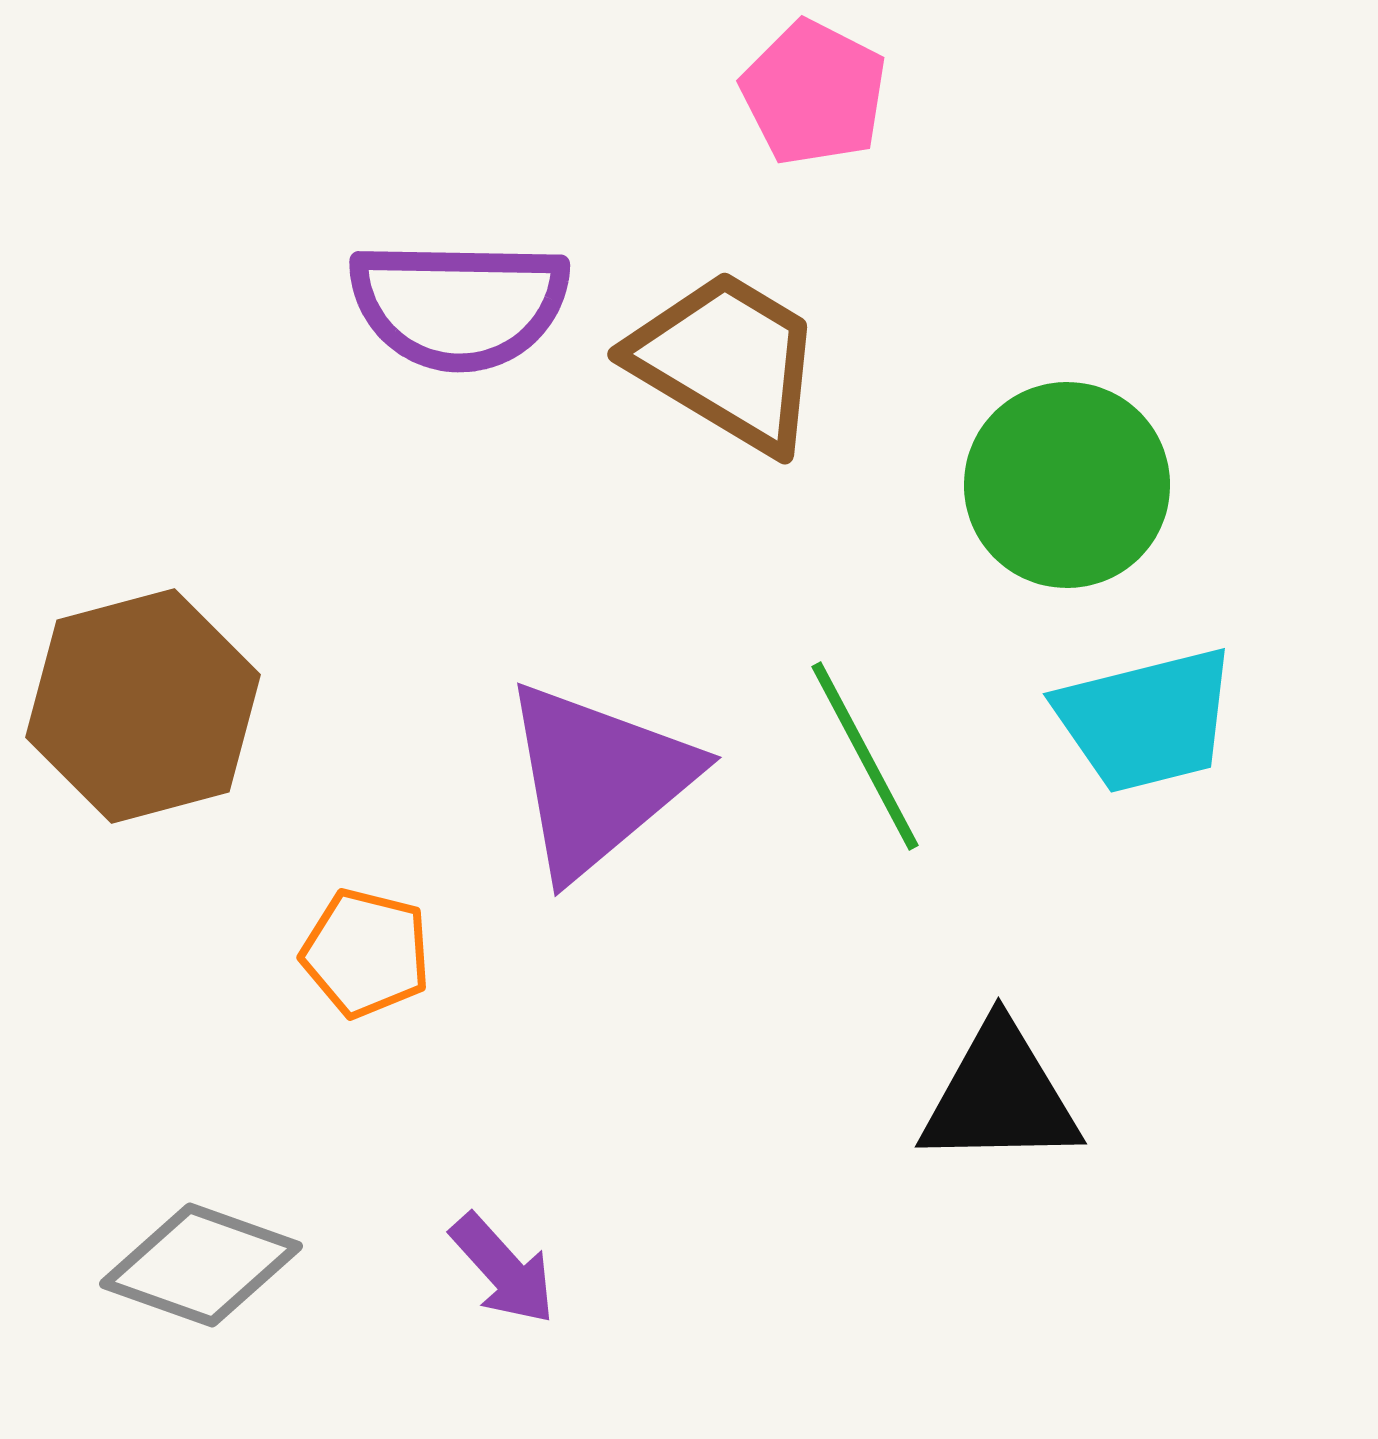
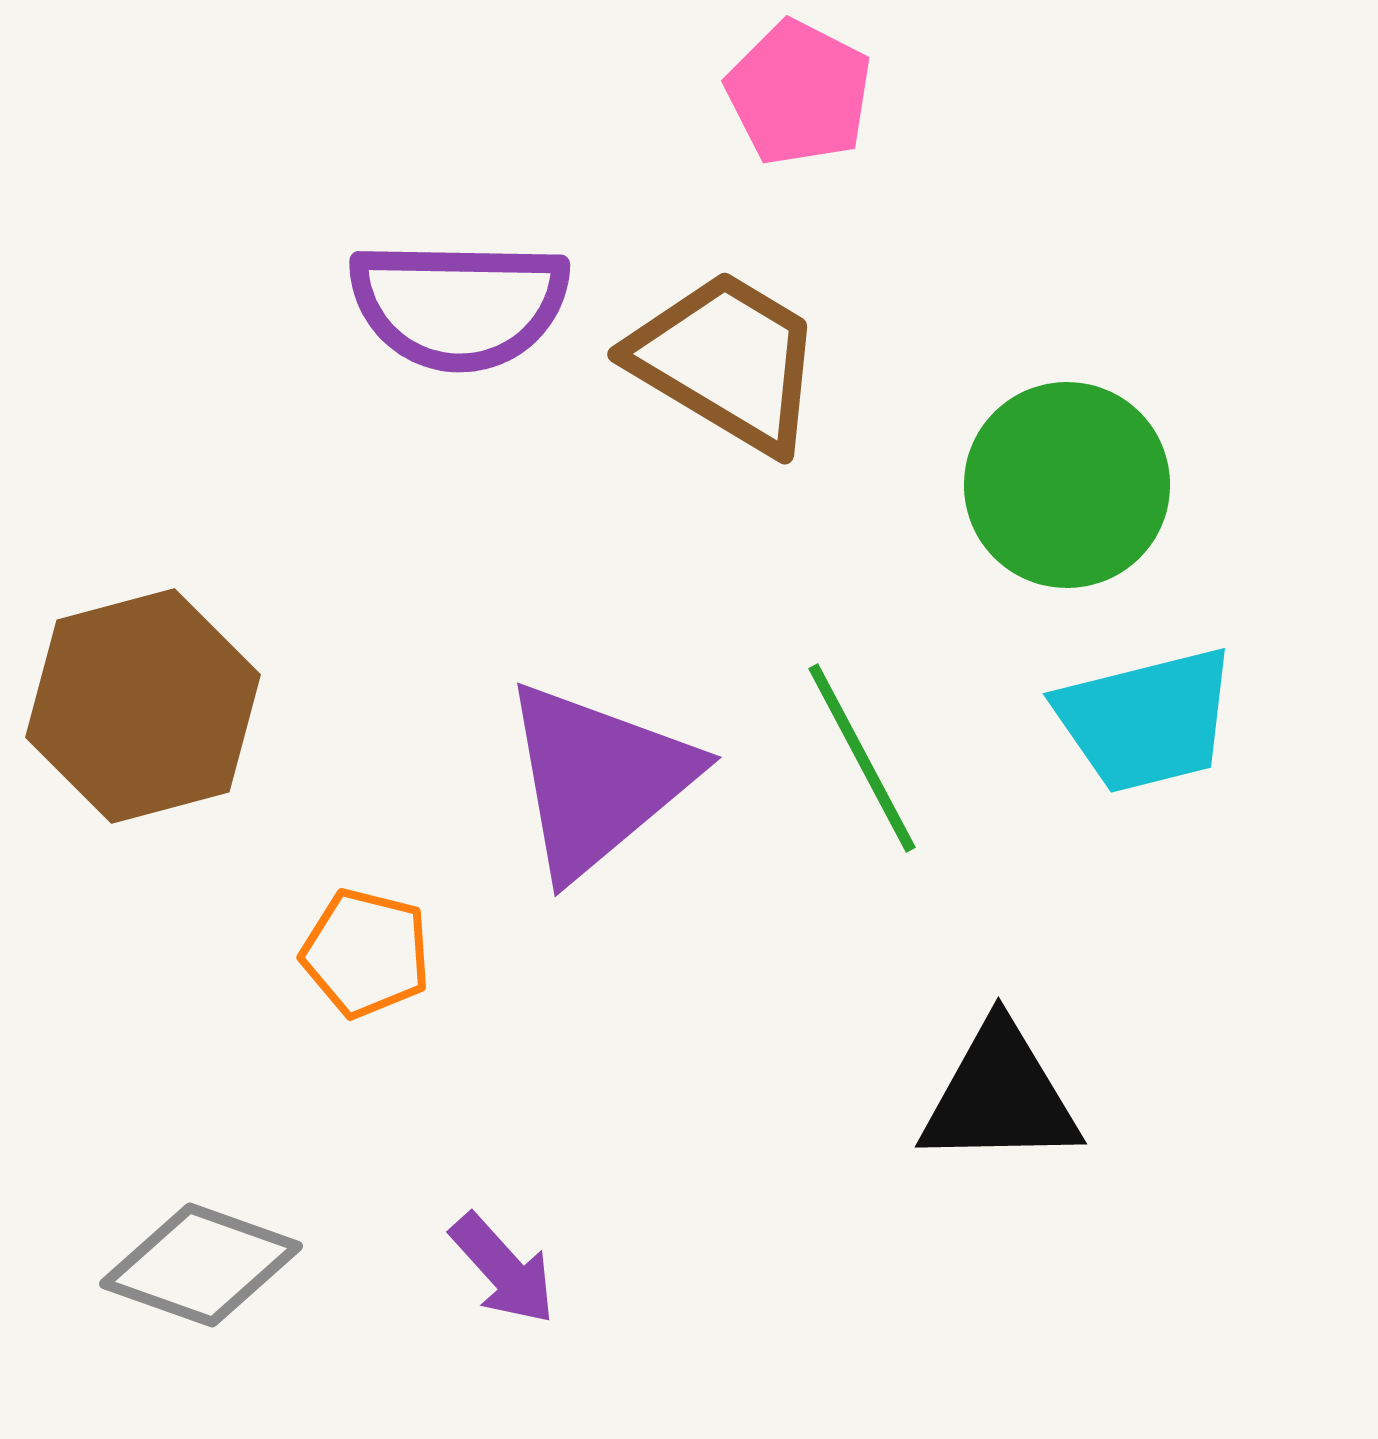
pink pentagon: moved 15 px left
green line: moved 3 px left, 2 px down
